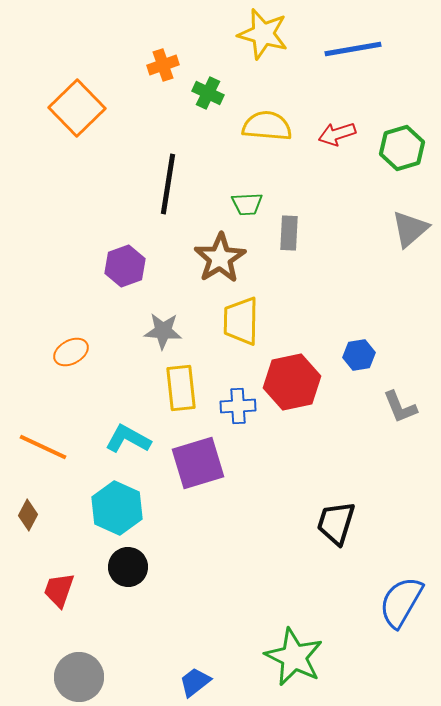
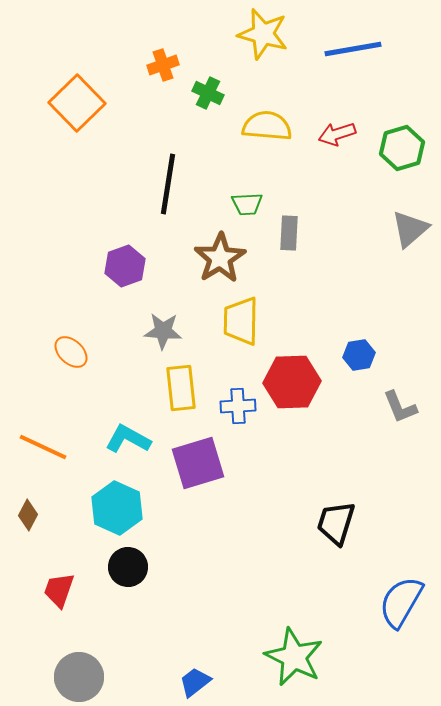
orange square: moved 5 px up
orange ellipse: rotated 72 degrees clockwise
red hexagon: rotated 10 degrees clockwise
